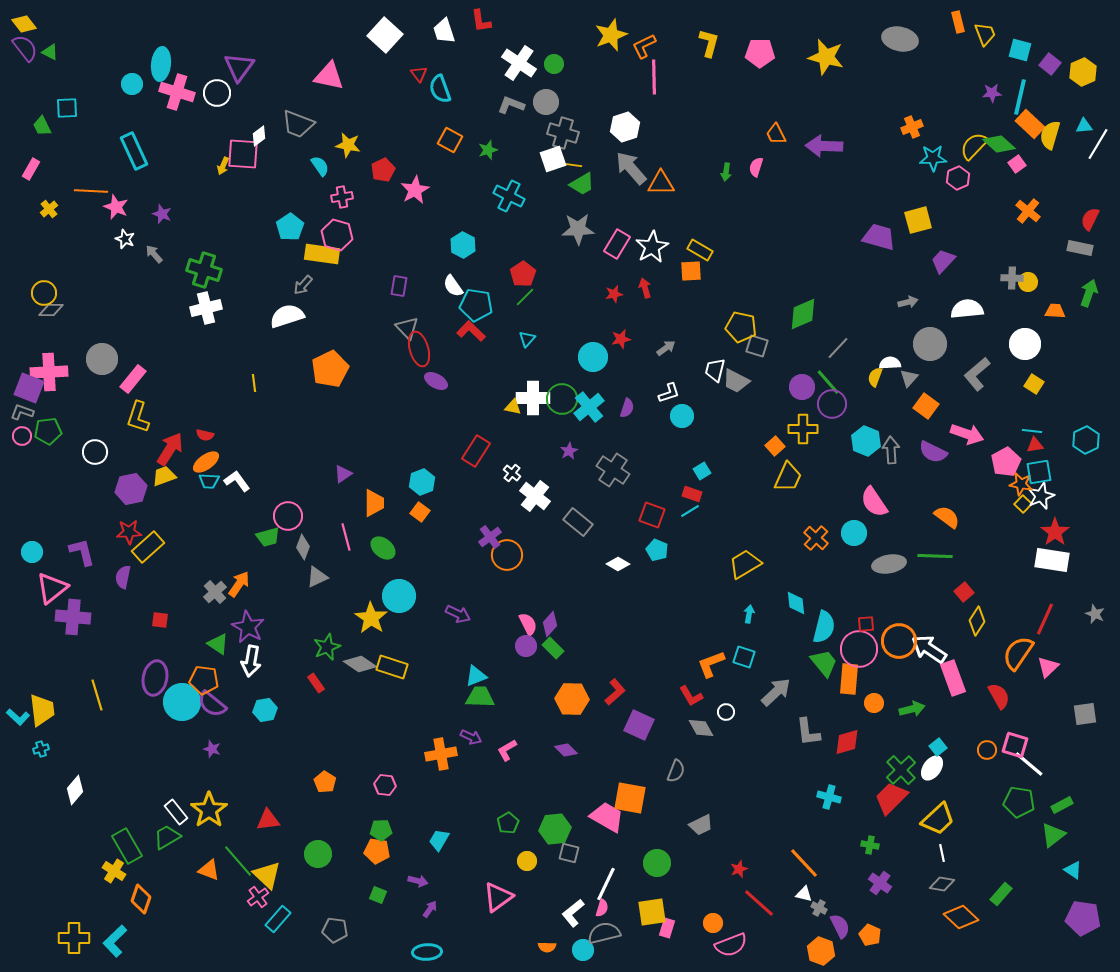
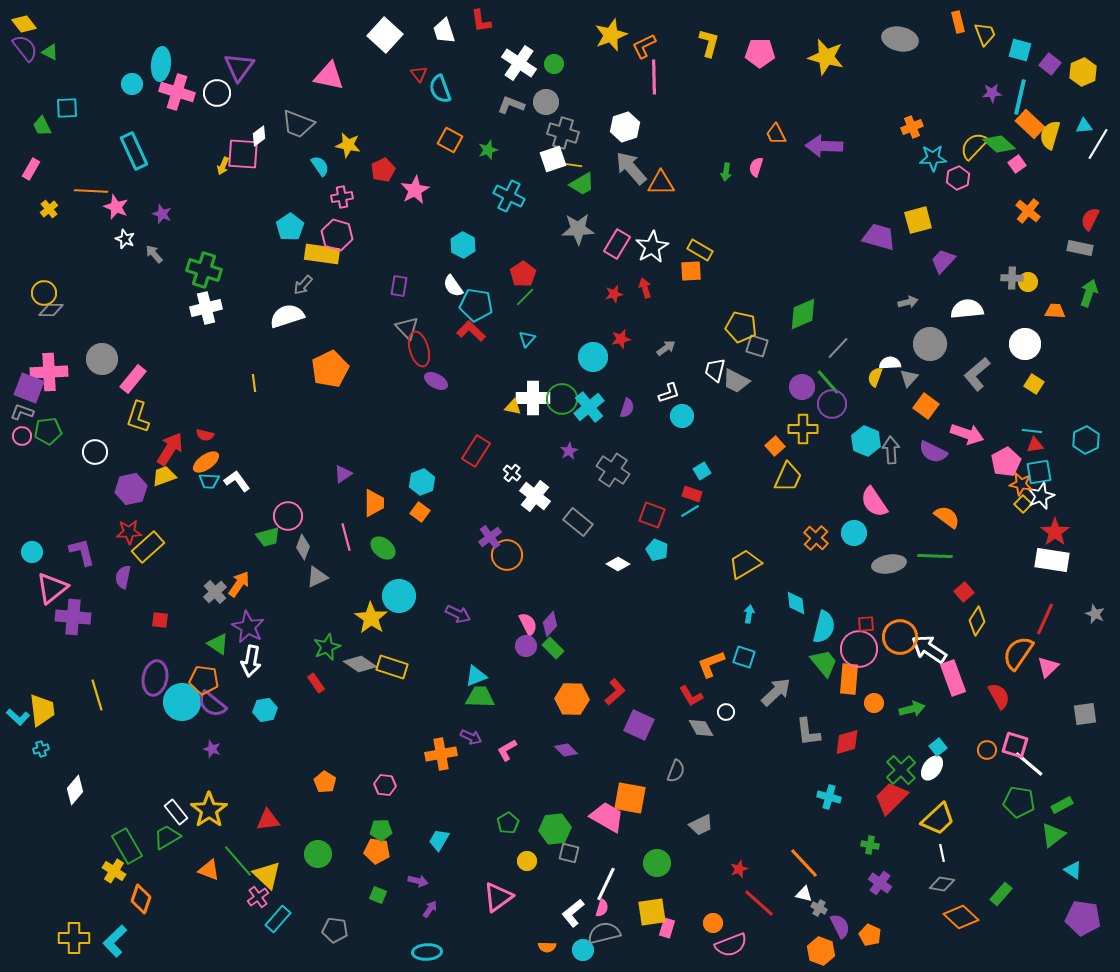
orange circle at (899, 641): moved 1 px right, 4 px up
